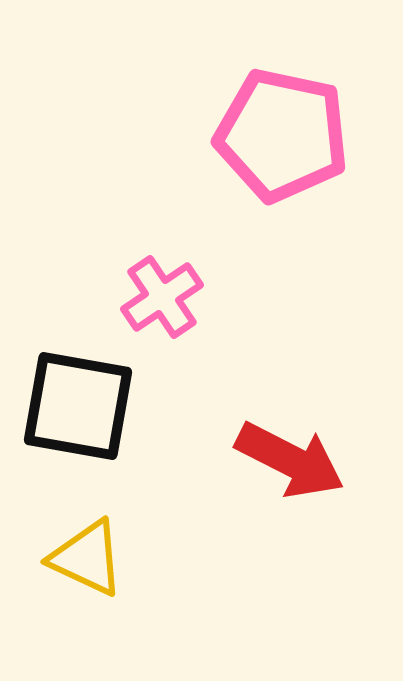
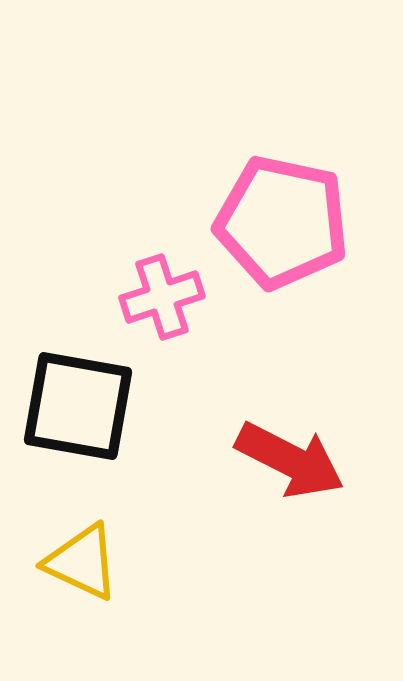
pink pentagon: moved 87 px down
pink cross: rotated 16 degrees clockwise
yellow triangle: moved 5 px left, 4 px down
